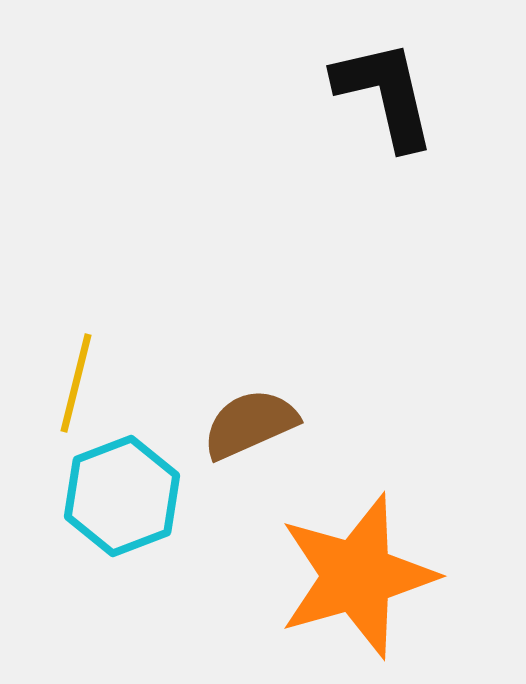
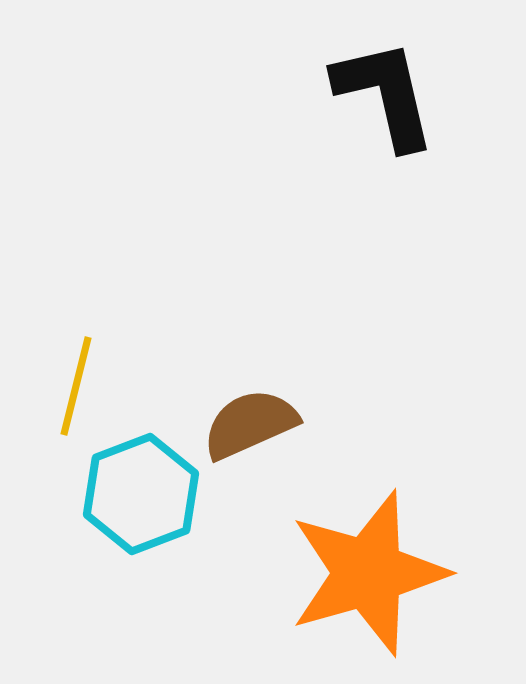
yellow line: moved 3 px down
cyan hexagon: moved 19 px right, 2 px up
orange star: moved 11 px right, 3 px up
